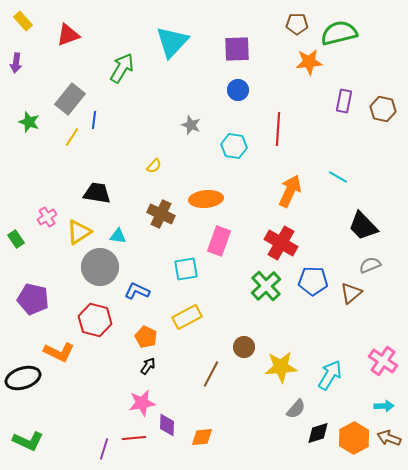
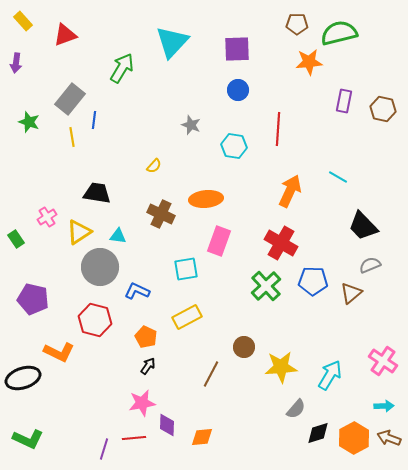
red triangle at (68, 35): moved 3 px left
yellow line at (72, 137): rotated 42 degrees counterclockwise
green L-shape at (28, 441): moved 2 px up
